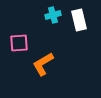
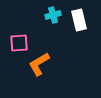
orange L-shape: moved 4 px left
